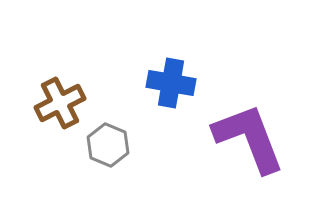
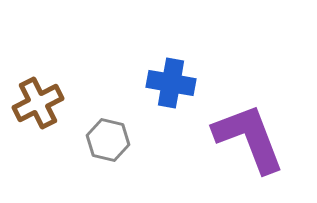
brown cross: moved 22 px left
gray hexagon: moved 5 px up; rotated 9 degrees counterclockwise
